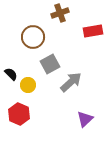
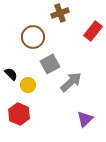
red rectangle: rotated 42 degrees counterclockwise
